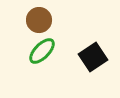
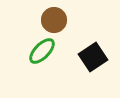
brown circle: moved 15 px right
